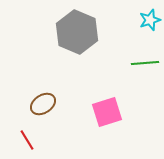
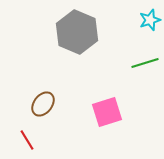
green line: rotated 12 degrees counterclockwise
brown ellipse: rotated 20 degrees counterclockwise
